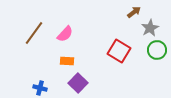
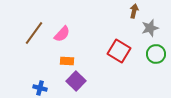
brown arrow: moved 1 px up; rotated 40 degrees counterclockwise
gray star: rotated 12 degrees clockwise
pink semicircle: moved 3 px left
green circle: moved 1 px left, 4 px down
purple square: moved 2 px left, 2 px up
